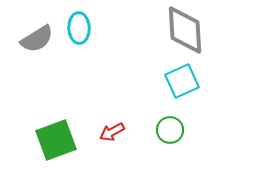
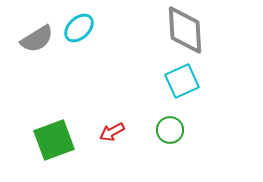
cyan ellipse: rotated 48 degrees clockwise
green square: moved 2 px left
